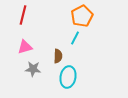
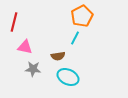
red line: moved 9 px left, 7 px down
pink triangle: rotated 28 degrees clockwise
brown semicircle: rotated 80 degrees clockwise
cyan ellipse: rotated 75 degrees counterclockwise
